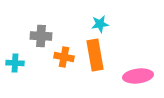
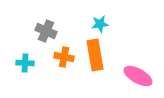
gray cross: moved 5 px right, 5 px up; rotated 20 degrees clockwise
cyan cross: moved 10 px right
pink ellipse: rotated 36 degrees clockwise
